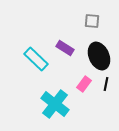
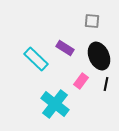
pink rectangle: moved 3 px left, 3 px up
